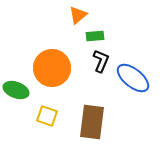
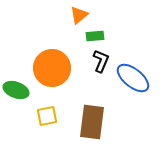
orange triangle: moved 1 px right
yellow square: rotated 30 degrees counterclockwise
